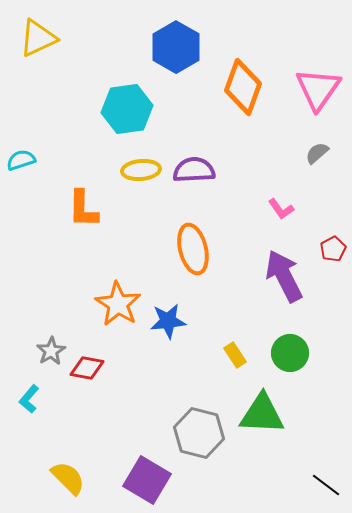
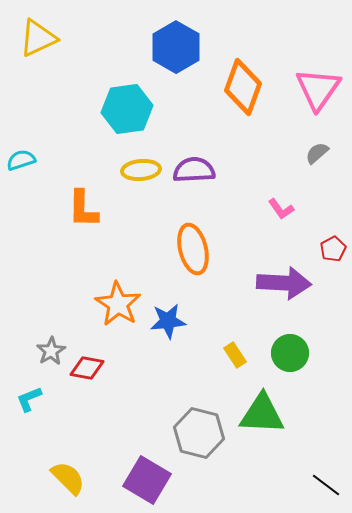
purple arrow: moved 7 px down; rotated 120 degrees clockwise
cyan L-shape: rotated 28 degrees clockwise
